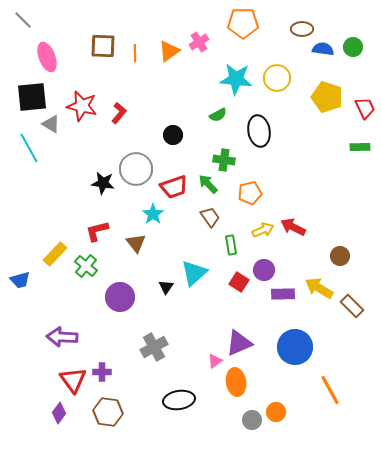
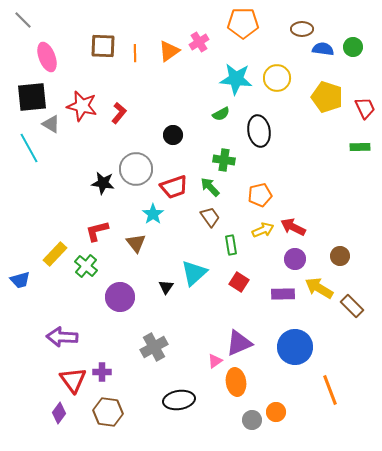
green semicircle at (218, 115): moved 3 px right, 1 px up
green arrow at (208, 184): moved 2 px right, 3 px down
orange pentagon at (250, 193): moved 10 px right, 2 px down
purple circle at (264, 270): moved 31 px right, 11 px up
orange line at (330, 390): rotated 8 degrees clockwise
